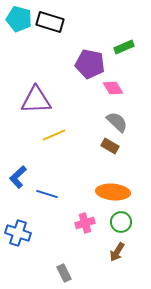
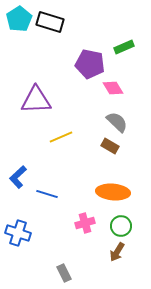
cyan pentagon: rotated 25 degrees clockwise
yellow line: moved 7 px right, 2 px down
green circle: moved 4 px down
